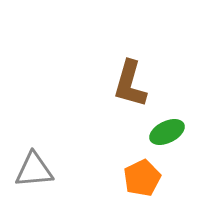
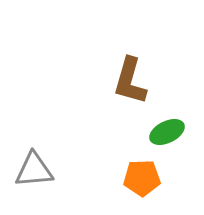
brown L-shape: moved 3 px up
orange pentagon: rotated 24 degrees clockwise
